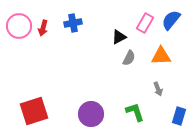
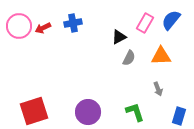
red arrow: rotated 49 degrees clockwise
purple circle: moved 3 px left, 2 px up
